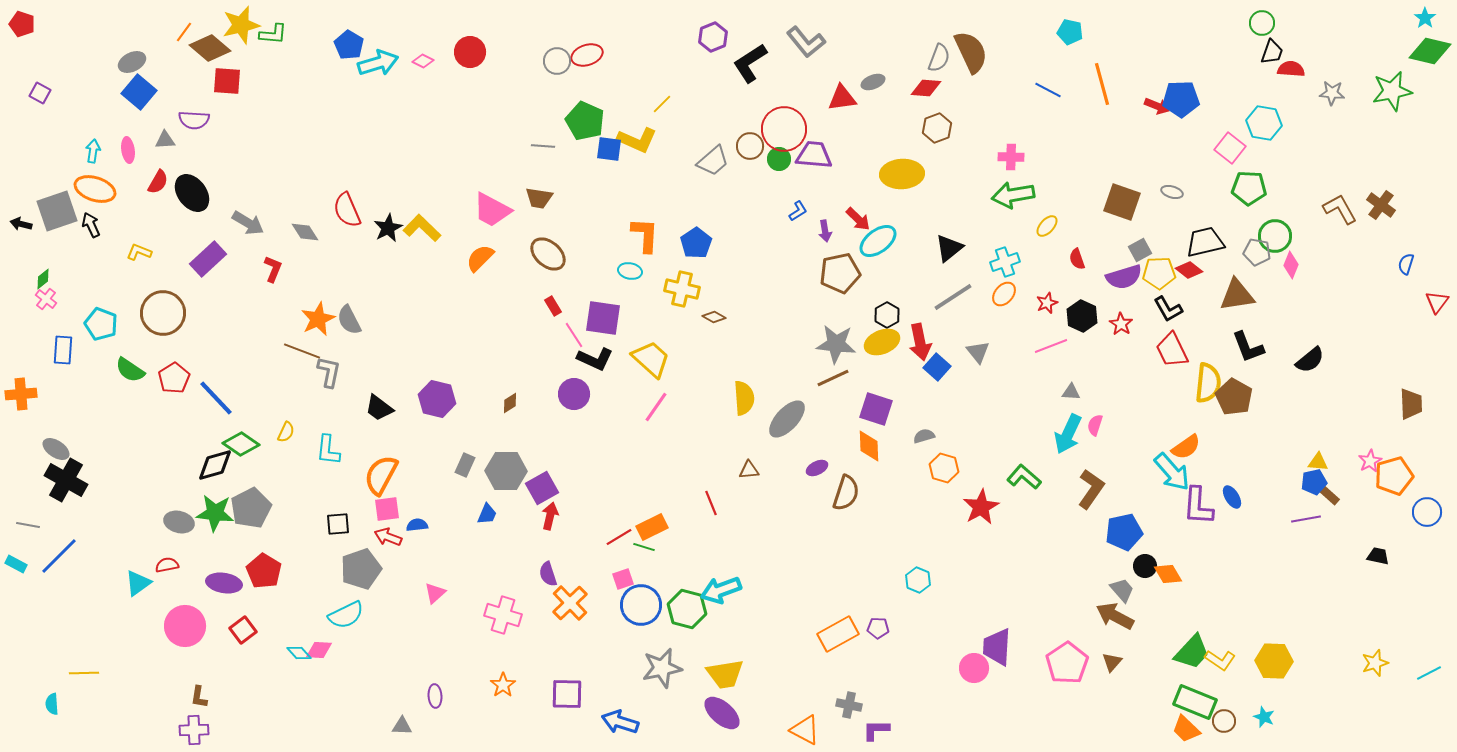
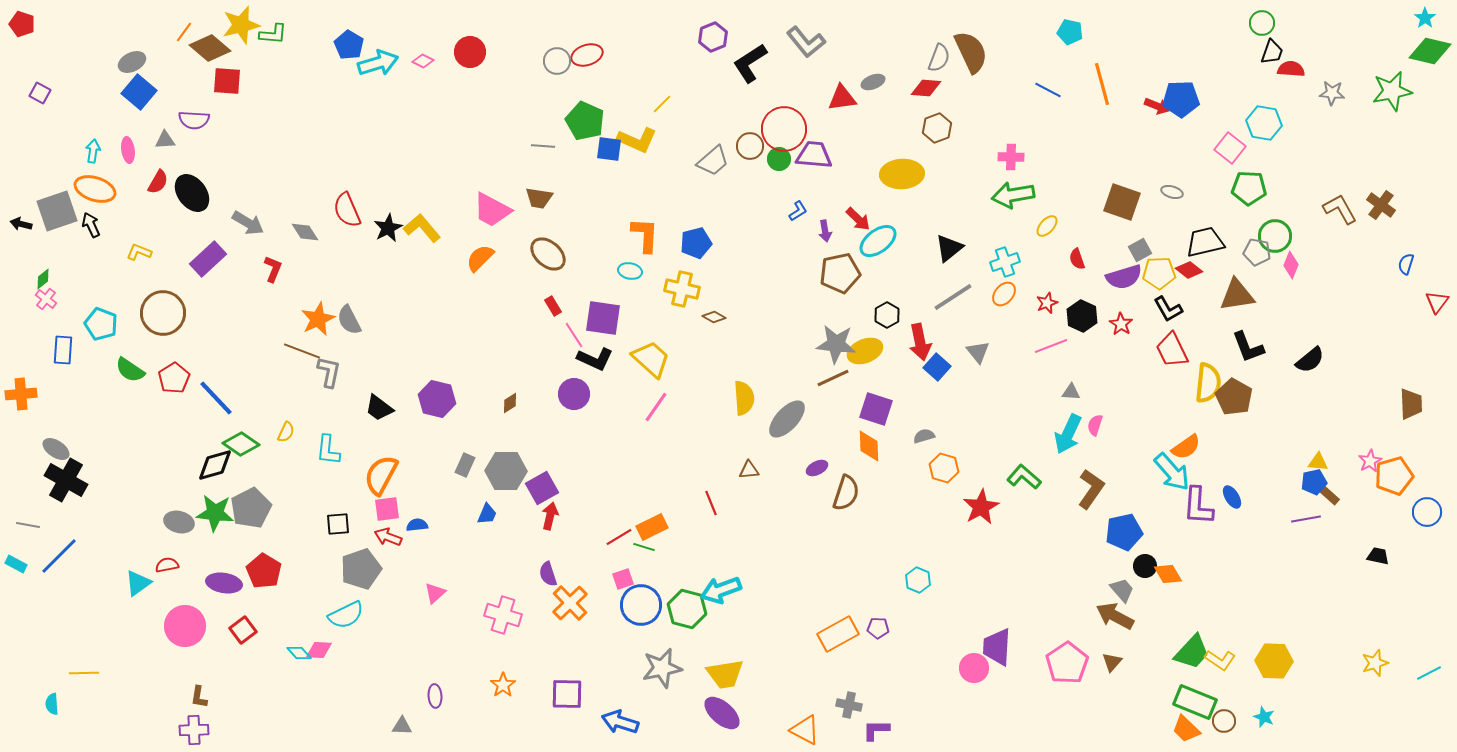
yellow L-shape at (422, 228): rotated 6 degrees clockwise
blue pentagon at (696, 243): rotated 20 degrees clockwise
yellow ellipse at (882, 342): moved 17 px left, 9 px down
